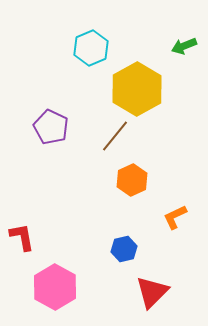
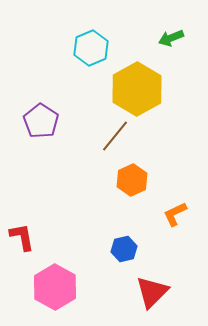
green arrow: moved 13 px left, 8 px up
purple pentagon: moved 10 px left, 6 px up; rotated 8 degrees clockwise
orange L-shape: moved 3 px up
